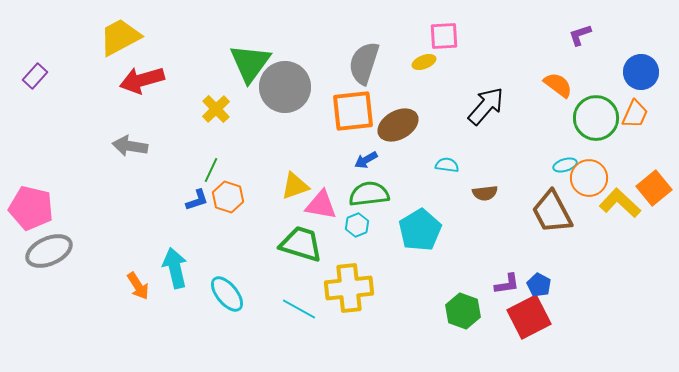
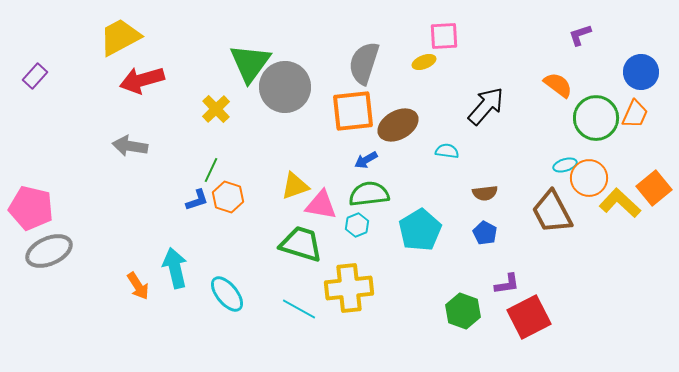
cyan semicircle at (447, 165): moved 14 px up
blue pentagon at (539, 285): moved 54 px left, 52 px up
